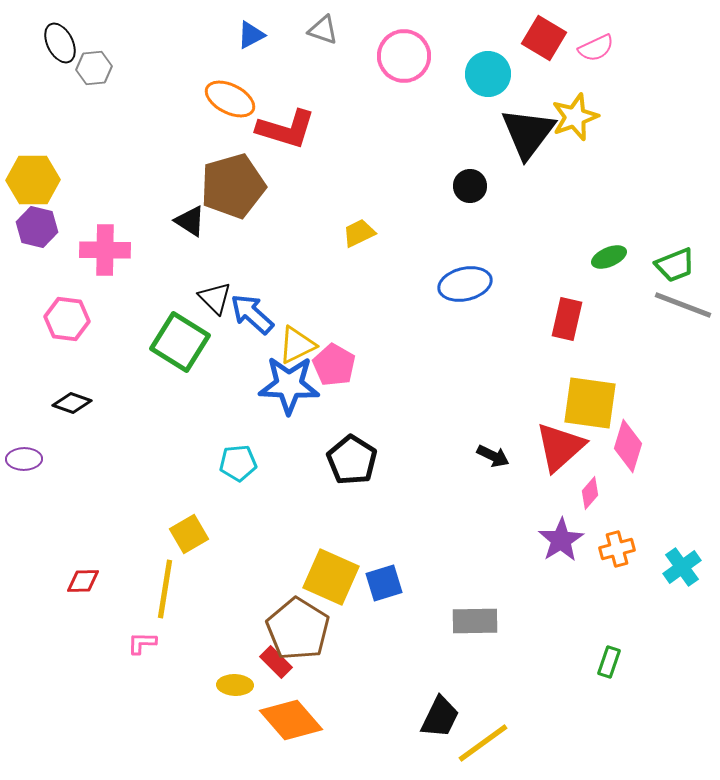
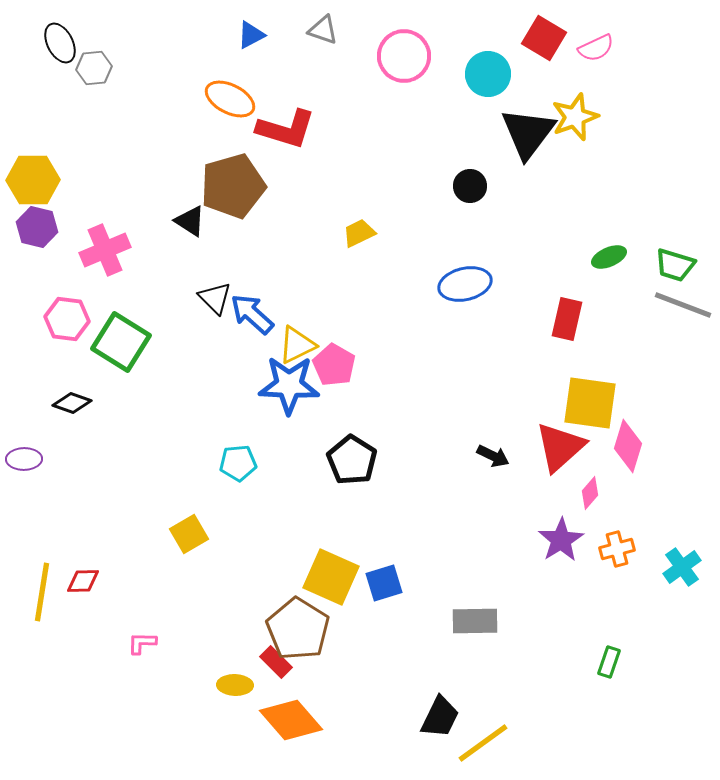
pink cross at (105, 250): rotated 24 degrees counterclockwise
green trapezoid at (675, 265): rotated 39 degrees clockwise
green square at (180, 342): moved 59 px left
yellow line at (165, 589): moved 123 px left, 3 px down
